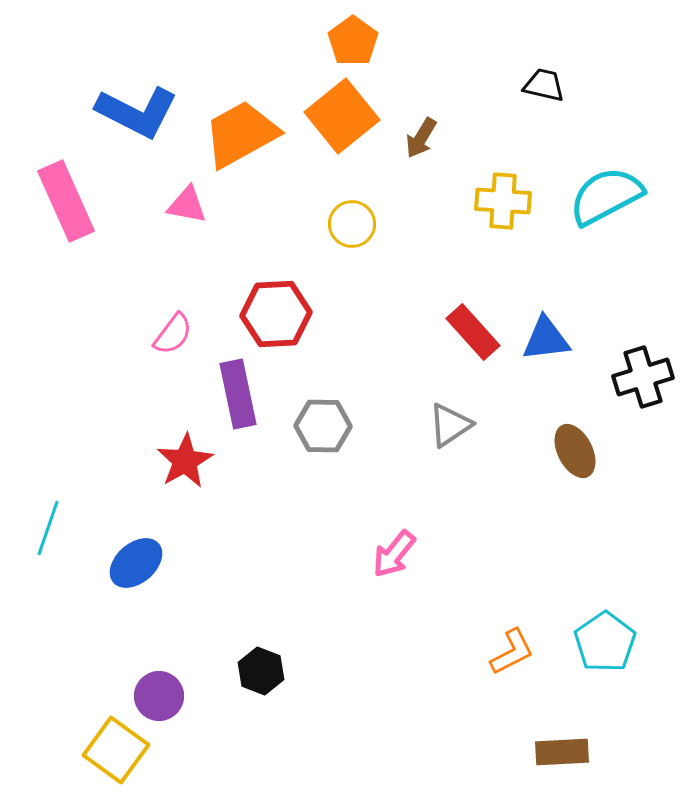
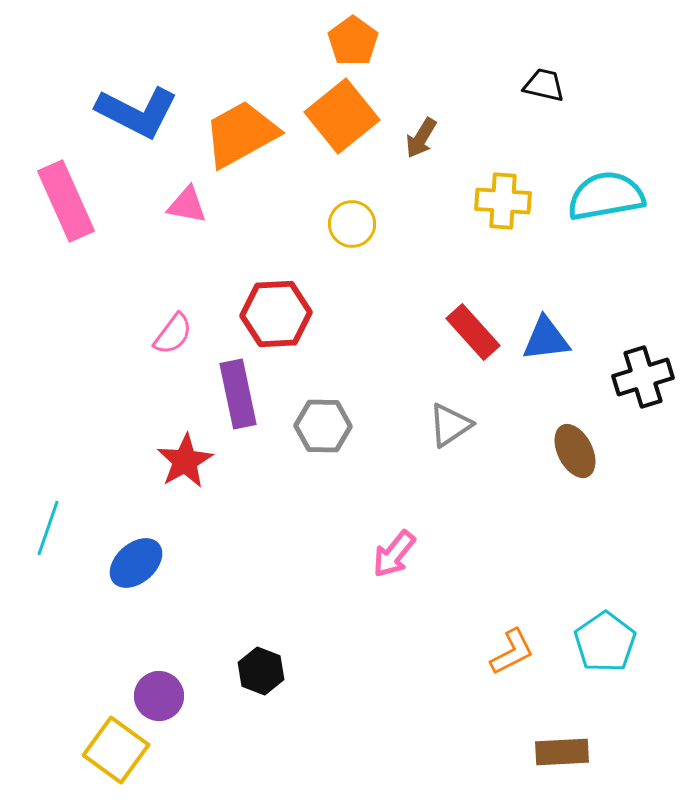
cyan semicircle: rotated 18 degrees clockwise
